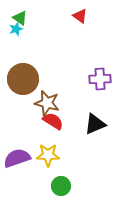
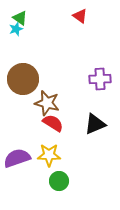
red semicircle: moved 2 px down
yellow star: moved 1 px right
green circle: moved 2 px left, 5 px up
